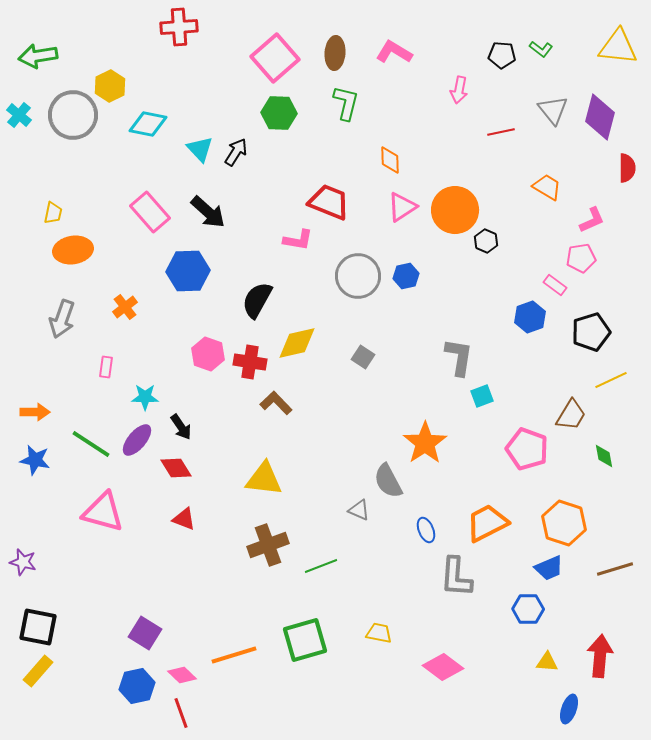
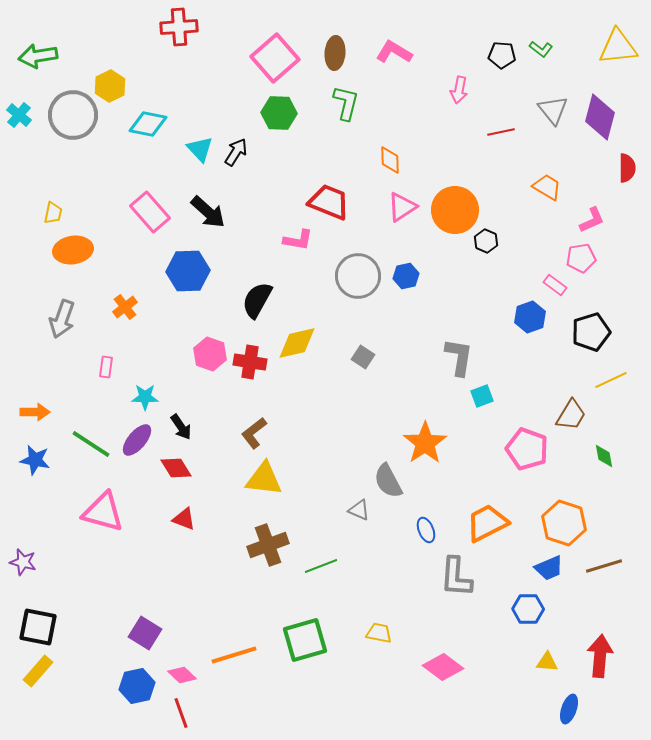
yellow triangle at (618, 47): rotated 12 degrees counterclockwise
pink hexagon at (208, 354): moved 2 px right
brown L-shape at (276, 403): moved 22 px left, 30 px down; rotated 84 degrees counterclockwise
brown line at (615, 569): moved 11 px left, 3 px up
